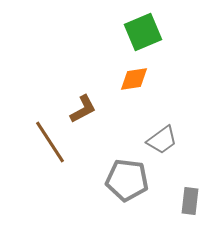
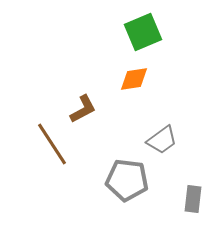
brown line: moved 2 px right, 2 px down
gray rectangle: moved 3 px right, 2 px up
